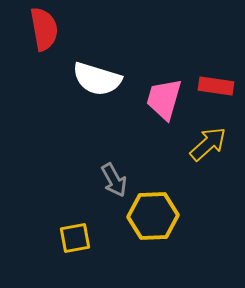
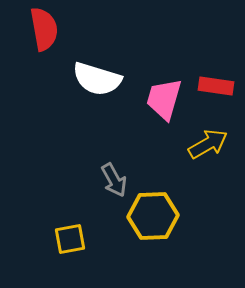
yellow arrow: rotated 12 degrees clockwise
yellow square: moved 5 px left, 1 px down
